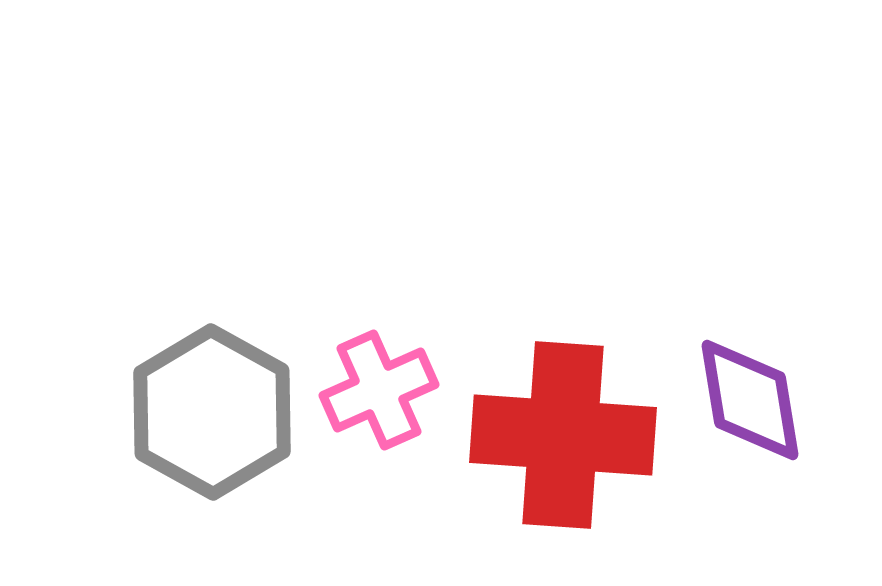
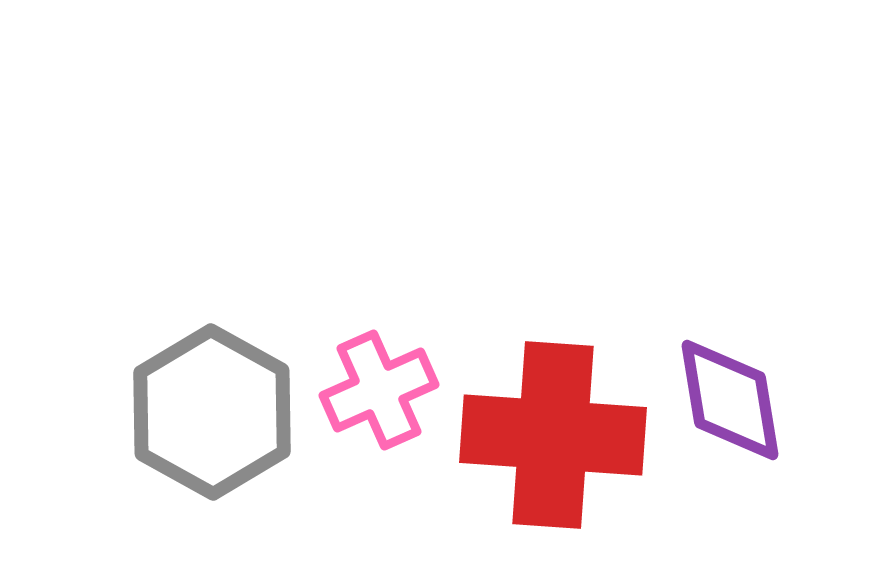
purple diamond: moved 20 px left
red cross: moved 10 px left
